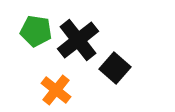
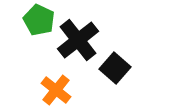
green pentagon: moved 3 px right, 11 px up; rotated 16 degrees clockwise
